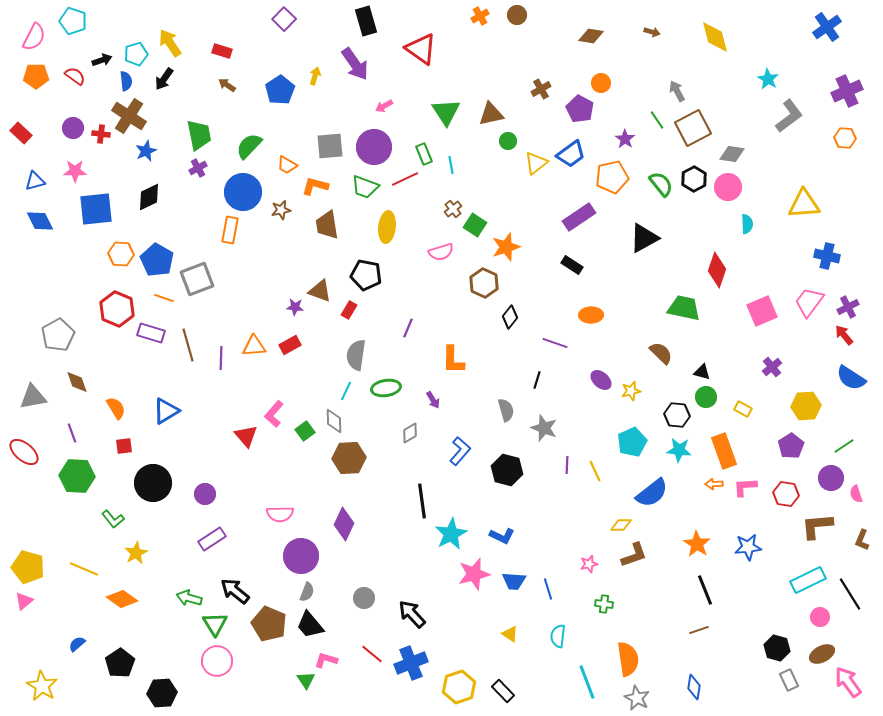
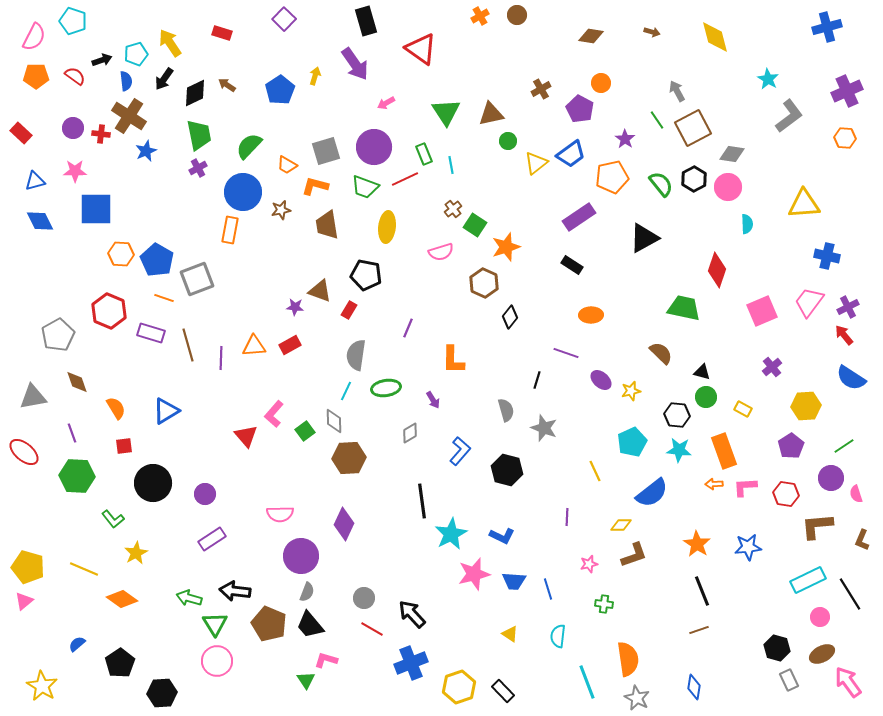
blue cross at (827, 27): rotated 20 degrees clockwise
red rectangle at (222, 51): moved 18 px up
pink arrow at (384, 106): moved 2 px right, 3 px up
gray square at (330, 146): moved 4 px left, 5 px down; rotated 12 degrees counterclockwise
black diamond at (149, 197): moved 46 px right, 104 px up
blue square at (96, 209): rotated 6 degrees clockwise
red hexagon at (117, 309): moved 8 px left, 2 px down
purple line at (555, 343): moved 11 px right, 10 px down
purple line at (567, 465): moved 52 px down
black line at (705, 590): moved 3 px left, 1 px down
black arrow at (235, 591): rotated 32 degrees counterclockwise
red line at (372, 654): moved 25 px up; rotated 10 degrees counterclockwise
